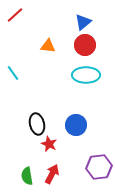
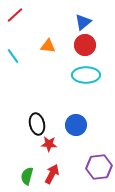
cyan line: moved 17 px up
red star: rotated 21 degrees counterclockwise
green semicircle: rotated 24 degrees clockwise
